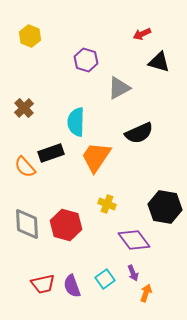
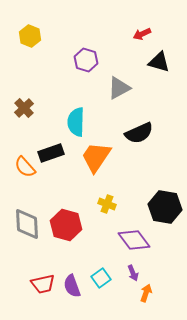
cyan square: moved 4 px left, 1 px up
